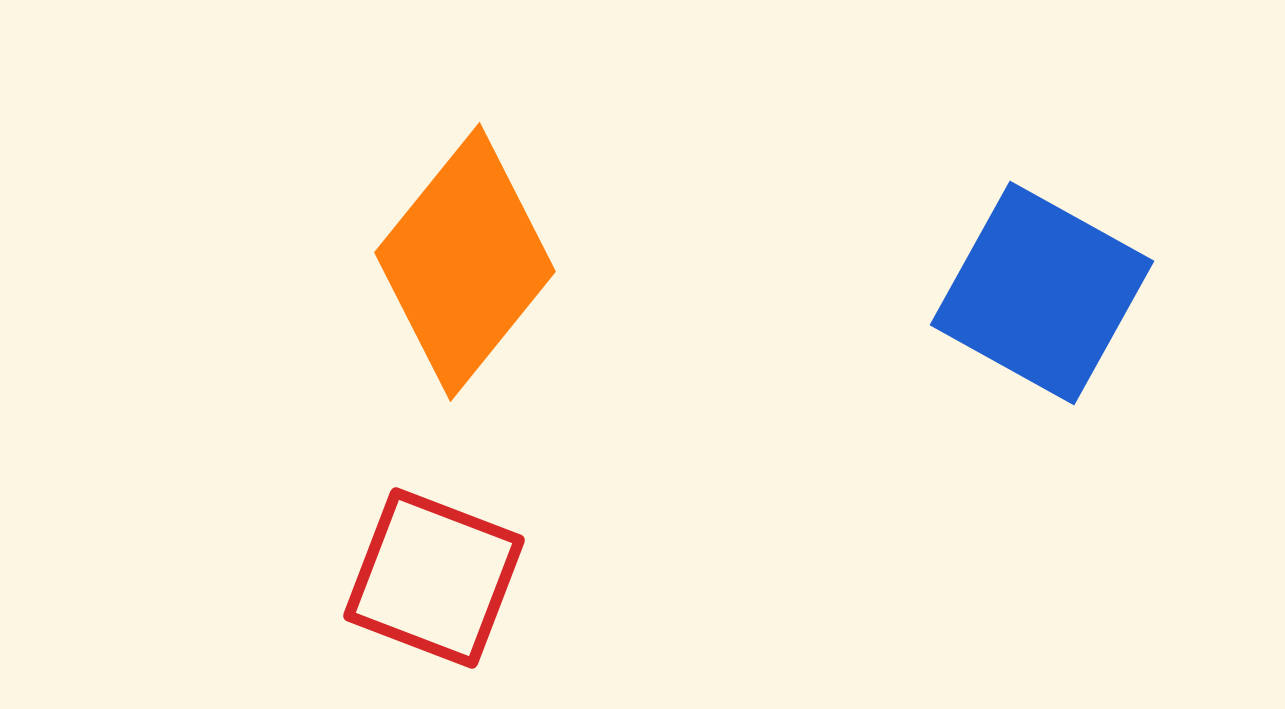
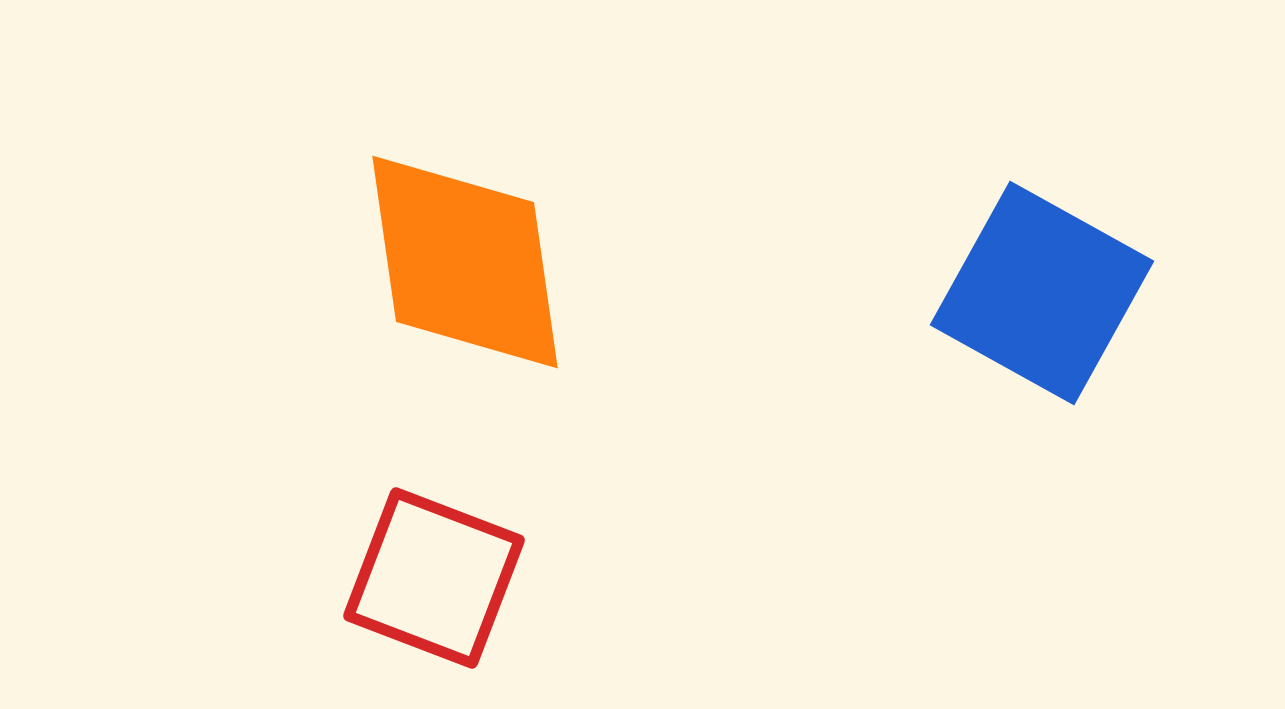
orange diamond: rotated 47 degrees counterclockwise
